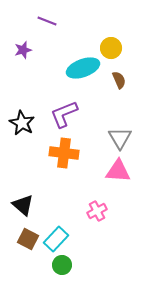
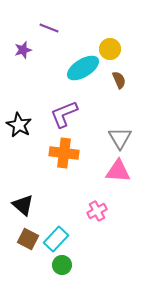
purple line: moved 2 px right, 7 px down
yellow circle: moved 1 px left, 1 px down
cyan ellipse: rotated 12 degrees counterclockwise
black star: moved 3 px left, 2 px down
